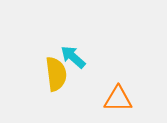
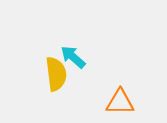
orange triangle: moved 2 px right, 3 px down
